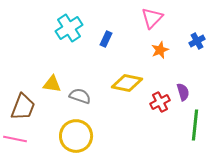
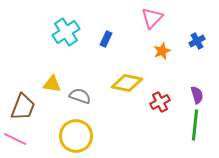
cyan cross: moved 3 px left, 4 px down
orange star: moved 2 px right, 1 px down
purple semicircle: moved 14 px right, 3 px down
pink line: rotated 15 degrees clockwise
